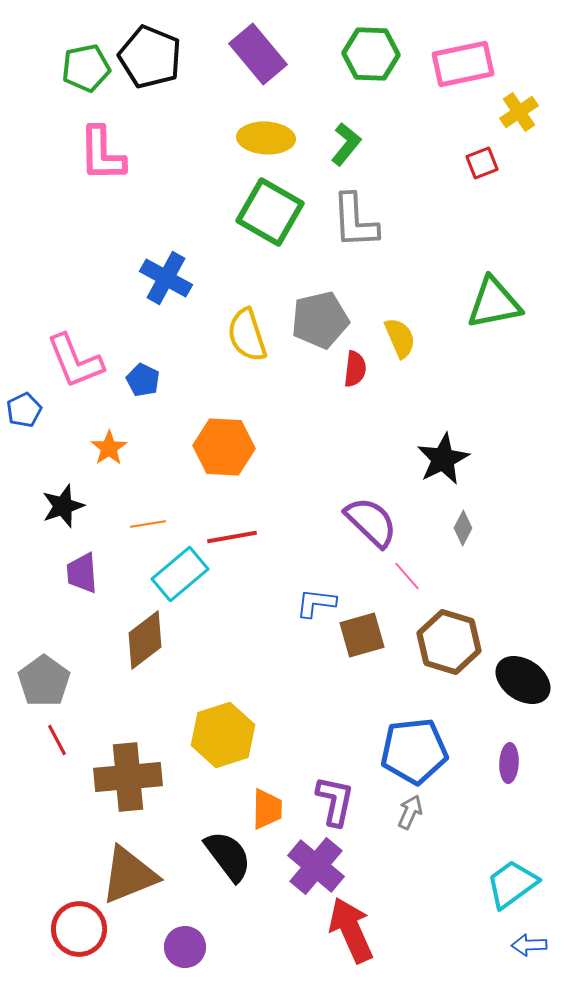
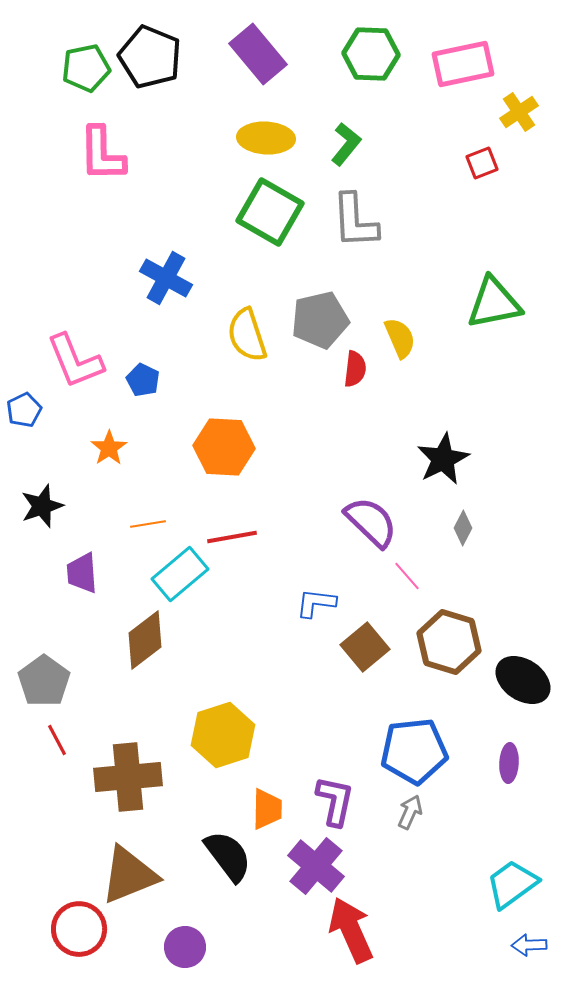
black star at (63, 506): moved 21 px left
brown square at (362, 635): moved 3 px right, 12 px down; rotated 24 degrees counterclockwise
